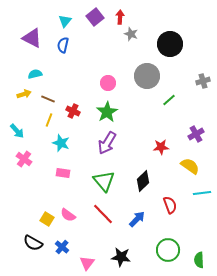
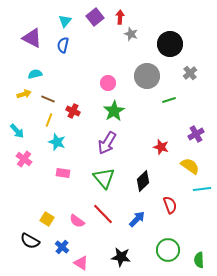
gray cross: moved 13 px left, 8 px up; rotated 24 degrees counterclockwise
green line: rotated 24 degrees clockwise
green star: moved 7 px right, 1 px up
cyan star: moved 4 px left, 1 px up
red star: rotated 21 degrees clockwise
green triangle: moved 3 px up
cyan line: moved 4 px up
pink semicircle: moved 9 px right, 6 px down
black semicircle: moved 3 px left, 2 px up
pink triangle: moved 6 px left; rotated 35 degrees counterclockwise
